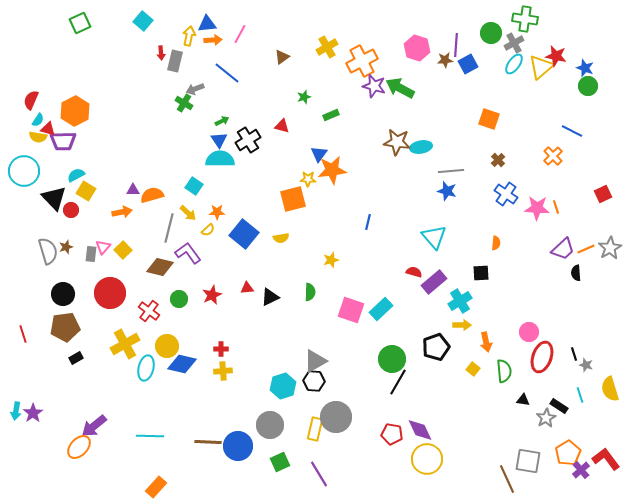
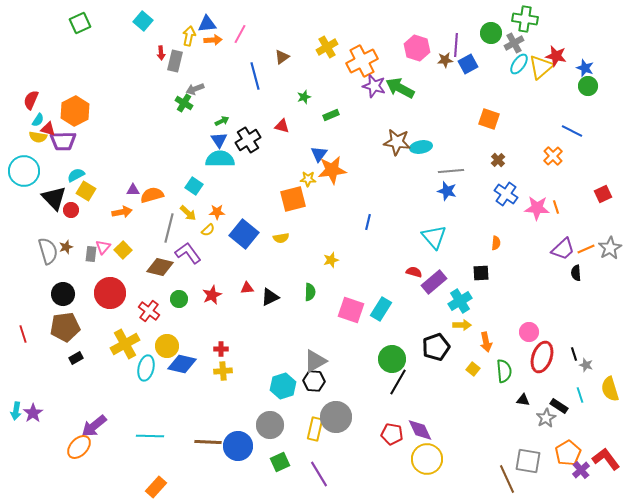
cyan ellipse at (514, 64): moved 5 px right
blue line at (227, 73): moved 28 px right, 3 px down; rotated 36 degrees clockwise
cyan rectangle at (381, 309): rotated 15 degrees counterclockwise
